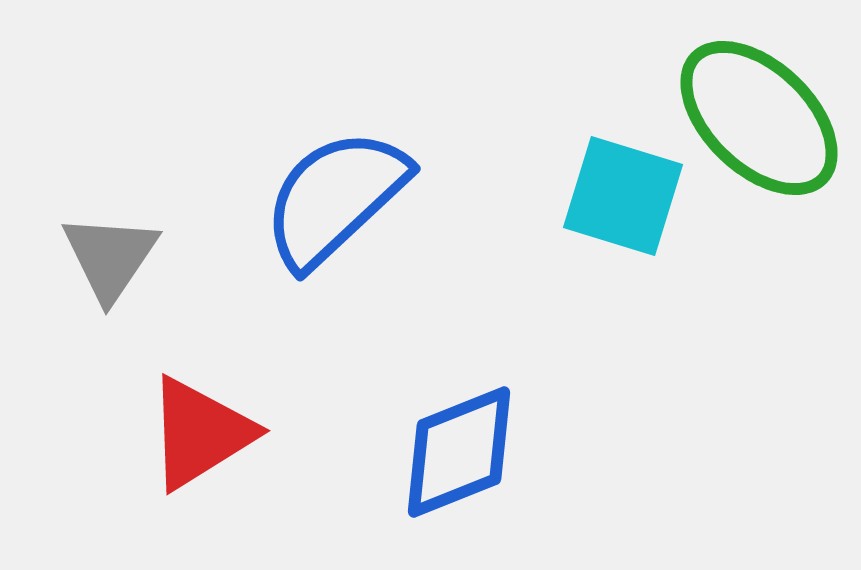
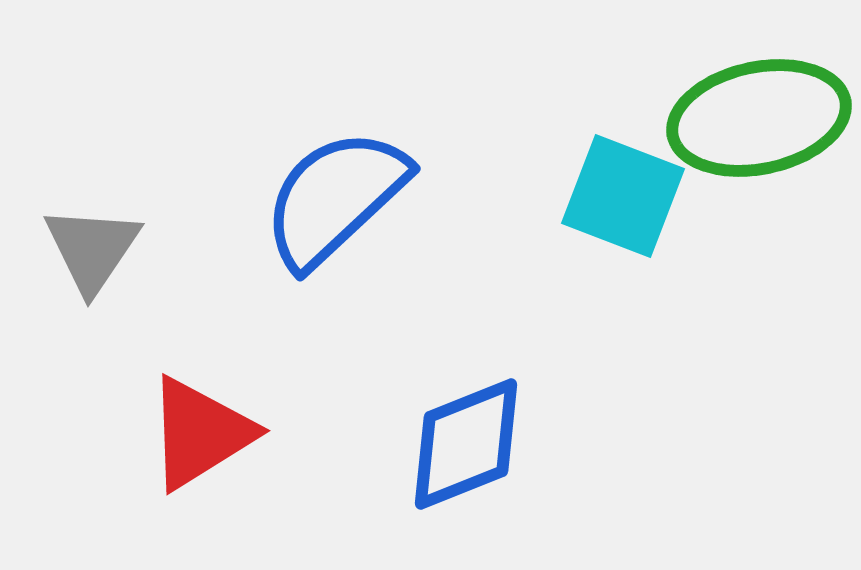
green ellipse: rotated 56 degrees counterclockwise
cyan square: rotated 4 degrees clockwise
gray triangle: moved 18 px left, 8 px up
blue diamond: moved 7 px right, 8 px up
